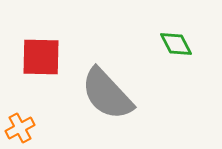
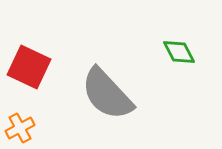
green diamond: moved 3 px right, 8 px down
red square: moved 12 px left, 10 px down; rotated 24 degrees clockwise
